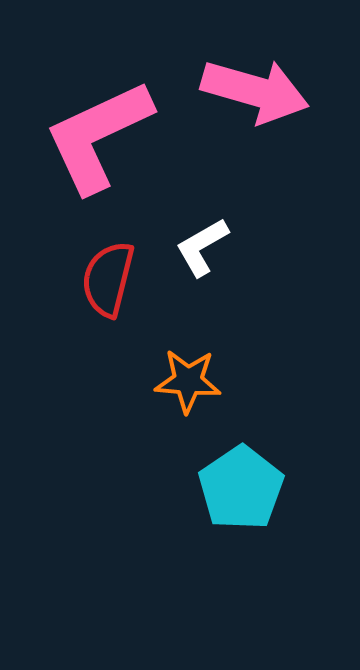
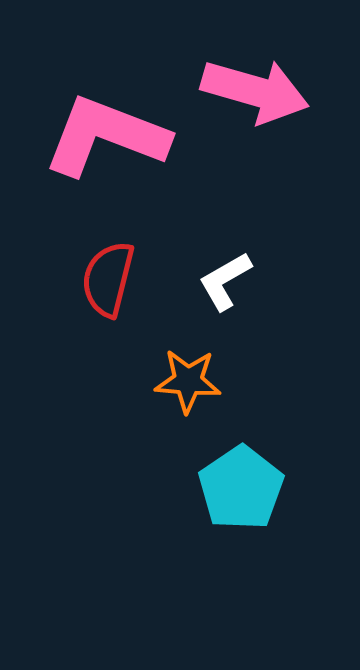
pink L-shape: moved 8 px right; rotated 46 degrees clockwise
white L-shape: moved 23 px right, 34 px down
